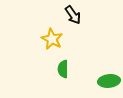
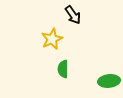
yellow star: rotated 20 degrees clockwise
